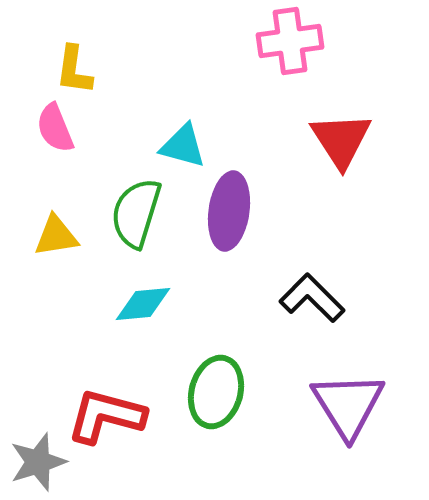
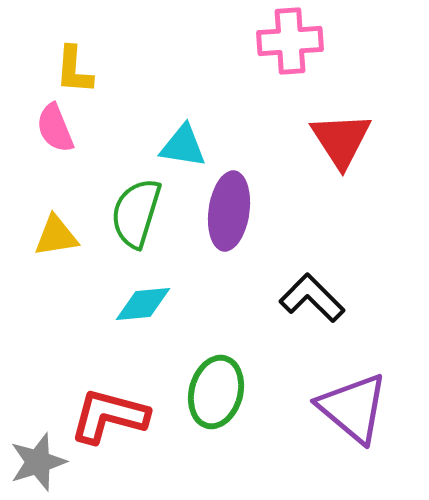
pink cross: rotated 4 degrees clockwise
yellow L-shape: rotated 4 degrees counterclockwise
cyan triangle: rotated 6 degrees counterclockwise
purple triangle: moved 5 px right, 3 px down; rotated 18 degrees counterclockwise
red L-shape: moved 3 px right
